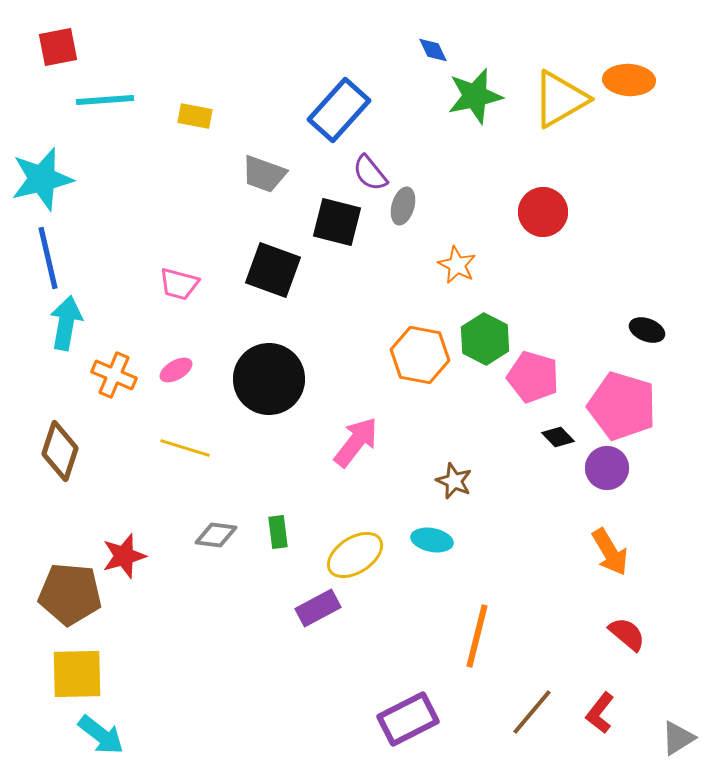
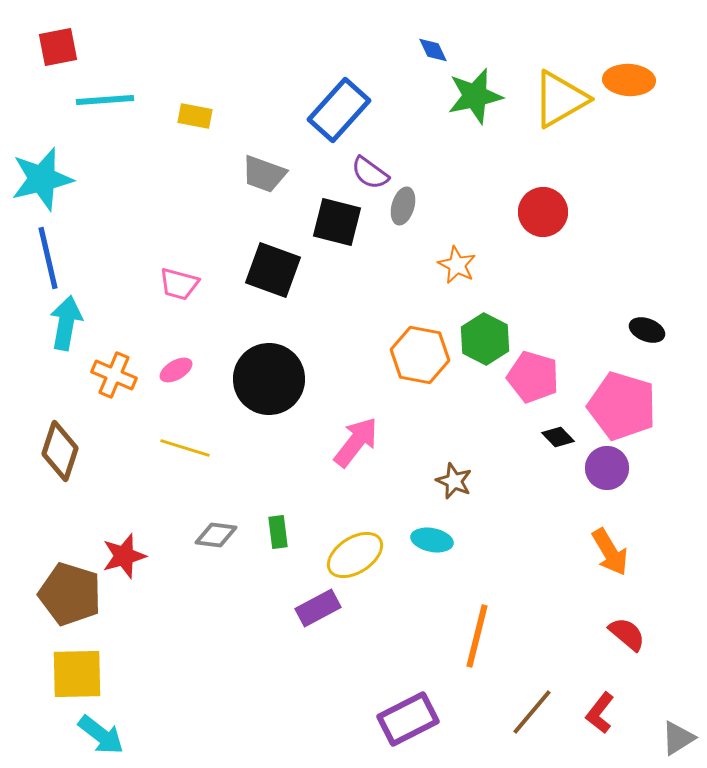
purple semicircle at (370, 173): rotated 15 degrees counterclockwise
brown pentagon at (70, 594): rotated 12 degrees clockwise
